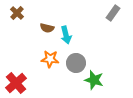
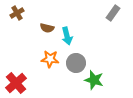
brown cross: rotated 16 degrees clockwise
cyan arrow: moved 1 px right, 1 px down
